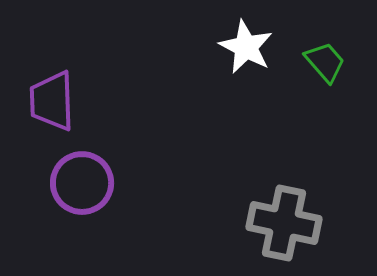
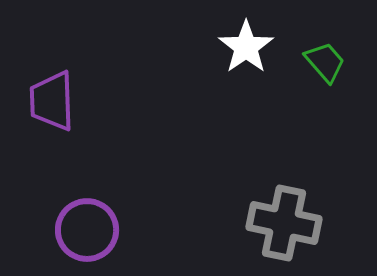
white star: rotated 10 degrees clockwise
purple circle: moved 5 px right, 47 px down
